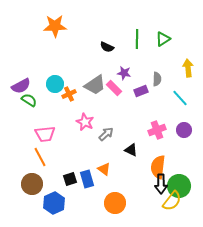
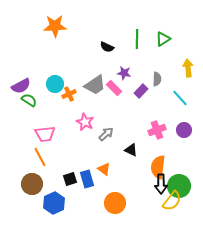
purple rectangle: rotated 24 degrees counterclockwise
